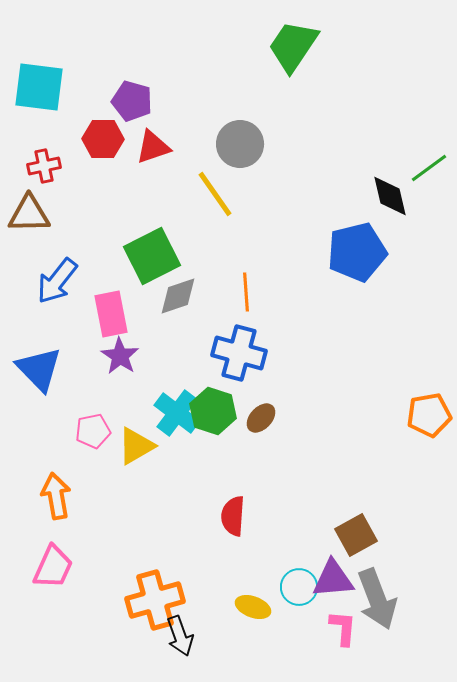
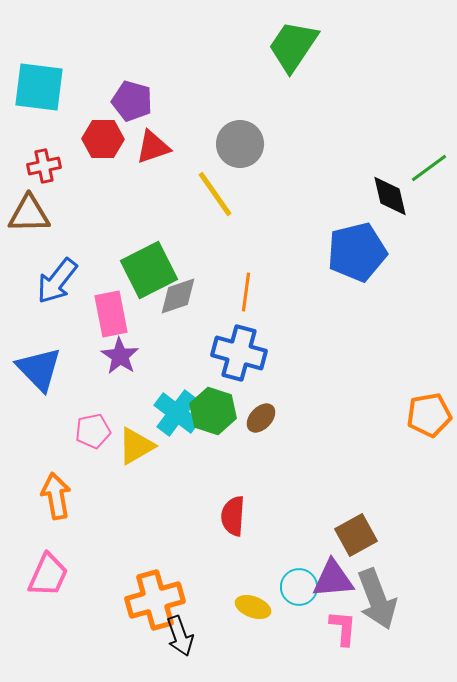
green square: moved 3 px left, 14 px down
orange line: rotated 12 degrees clockwise
pink trapezoid: moved 5 px left, 8 px down
